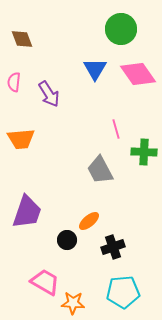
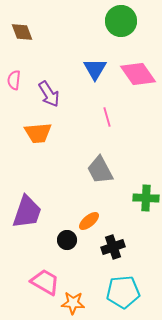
green circle: moved 8 px up
brown diamond: moved 7 px up
pink semicircle: moved 2 px up
pink line: moved 9 px left, 12 px up
orange trapezoid: moved 17 px right, 6 px up
green cross: moved 2 px right, 46 px down
